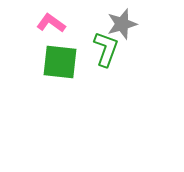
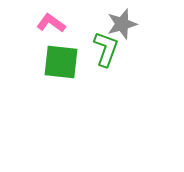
green square: moved 1 px right
